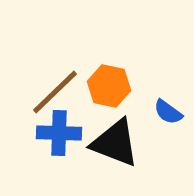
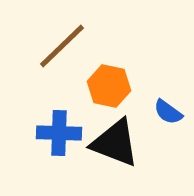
brown line: moved 7 px right, 46 px up
